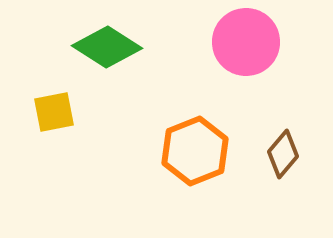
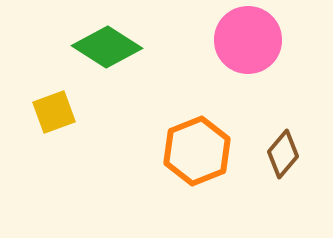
pink circle: moved 2 px right, 2 px up
yellow square: rotated 9 degrees counterclockwise
orange hexagon: moved 2 px right
